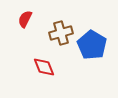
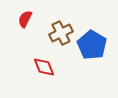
brown cross: rotated 10 degrees counterclockwise
